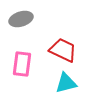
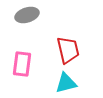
gray ellipse: moved 6 px right, 4 px up
red trapezoid: moved 5 px right; rotated 52 degrees clockwise
